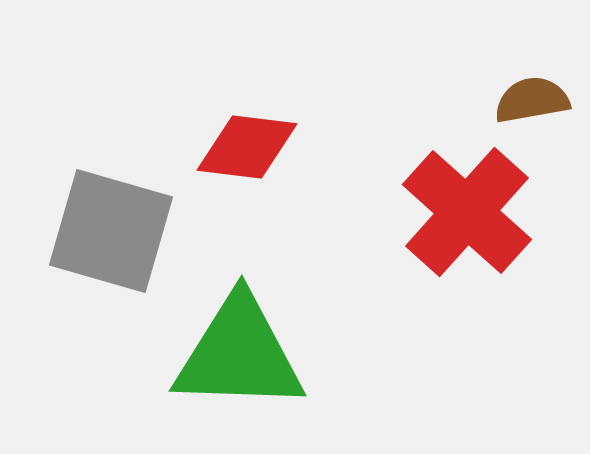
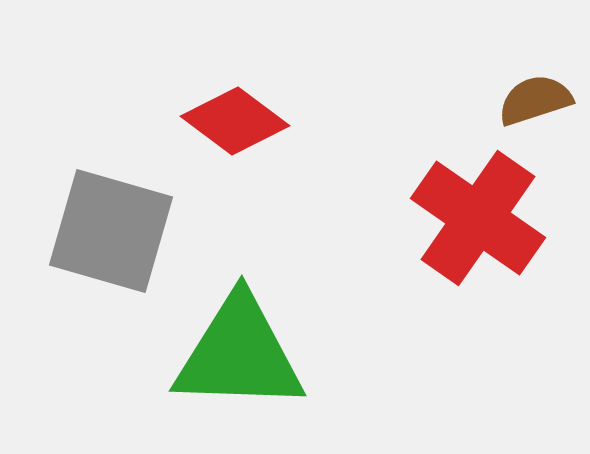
brown semicircle: moved 3 px right; rotated 8 degrees counterclockwise
red diamond: moved 12 px left, 26 px up; rotated 30 degrees clockwise
red cross: moved 11 px right, 6 px down; rotated 7 degrees counterclockwise
